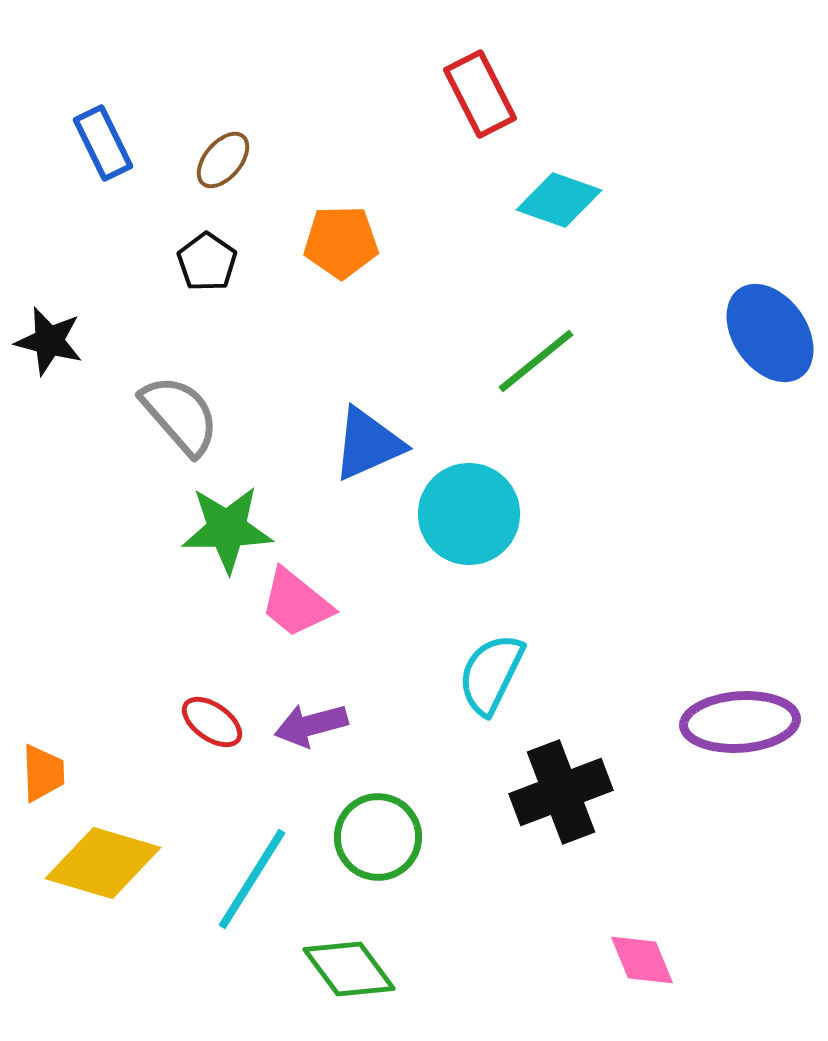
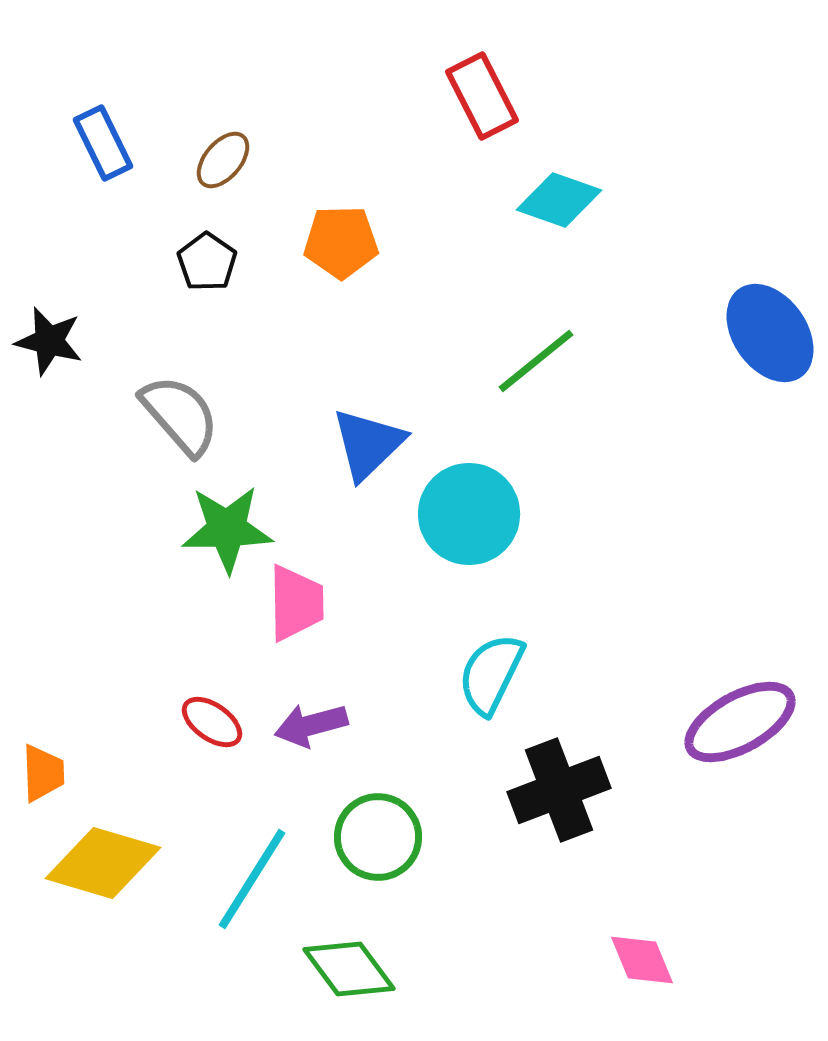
red rectangle: moved 2 px right, 2 px down
blue triangle: rotated 20 degrees counterclockwise
pink trapezoid: rotated 130 degrees counterclockwise
purple ellipse: rotated 25 degrees counterclockwise
black cross: moved 2 px left, 2 px up
